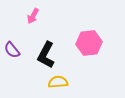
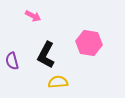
pink arrow: rotated 91 degrees counterclockwise
pink hexagon: rotated 15 degrees clockwise
purple semicircle: moved 11 px down; rotated 24 degrees clockwise
